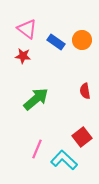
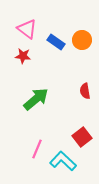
cyan L-shape: moved 1 px left, 1 px down
